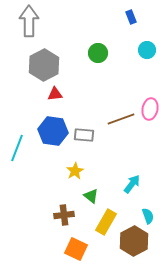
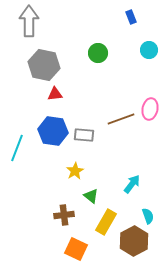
cyan circle: moved 2 px right
gray hexagon: rotated 20 degrees counterclockwise
